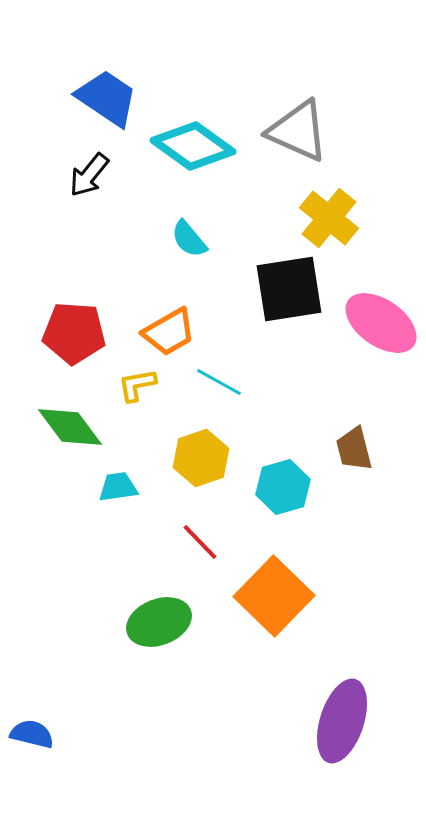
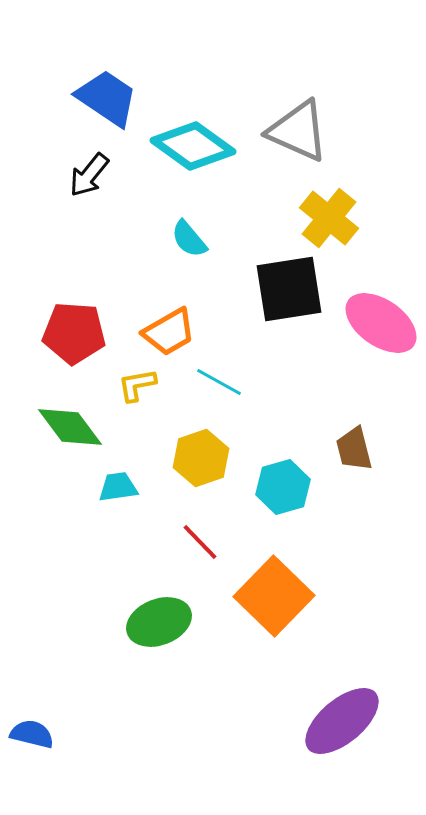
purple ellipse: rotated 32 degrees clockwise
